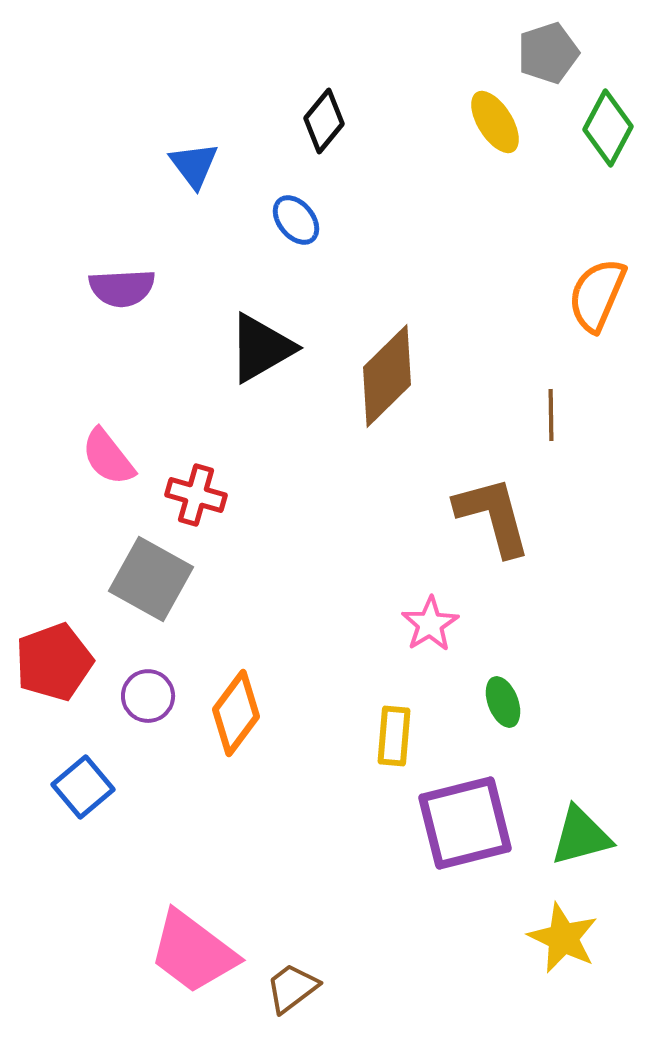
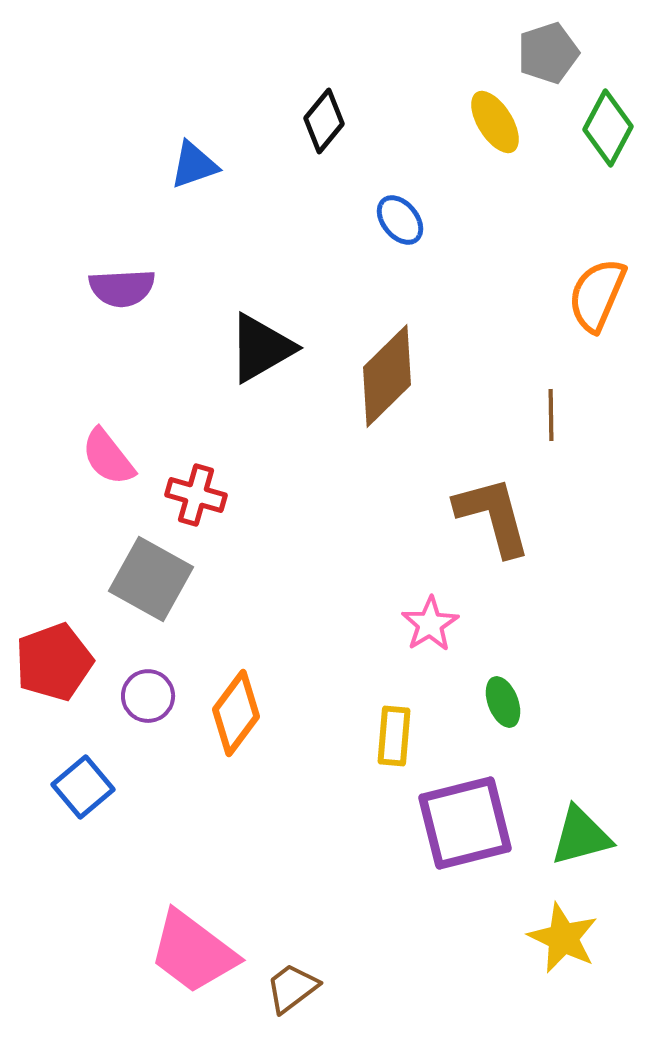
blue triangle: rotated 48 degrees clockwise
blue ellipse: moved 104 px right
